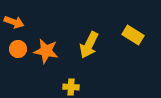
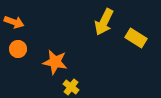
yellow rectangle: moved 3 px right, 3 px down
yellow arrow: moved 15 px right, 23 px up
orange star: moved 9 px right, 11 px down
yellow cross: rotated 35 degrees clockwise
